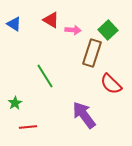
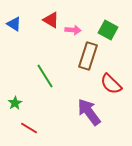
green square: rotated 18 degrees counterclockwise
brown rectangle: moved 4 px left, 3 px down
purple arrow: moved 5 px right, 3 px up
red line: moved 1 px right, 1 px down; rotated 36 degrees clockwise
